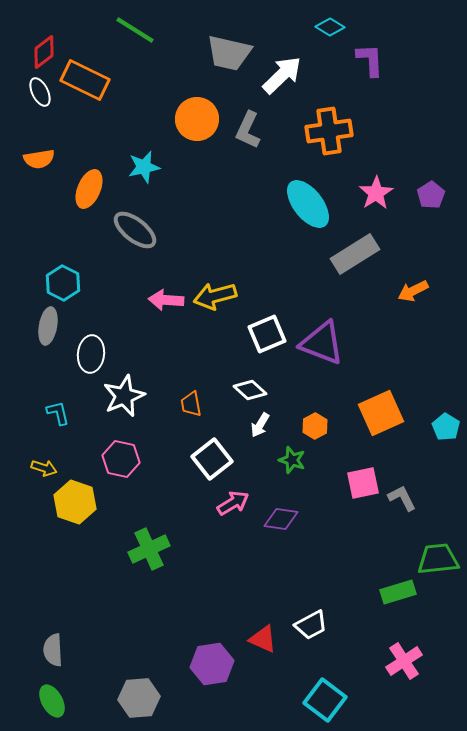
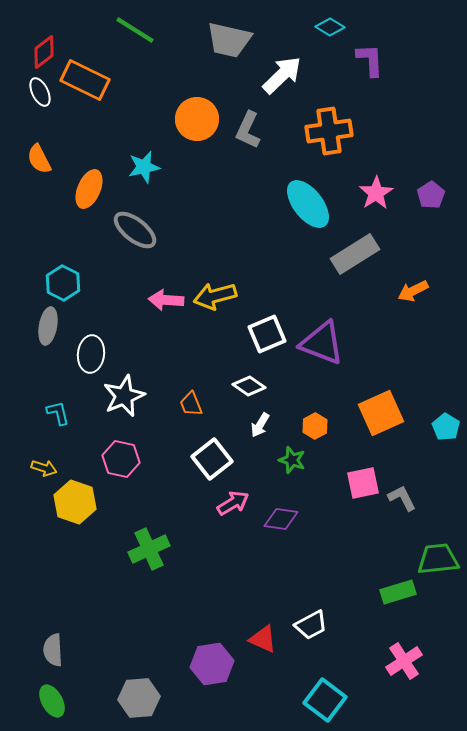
gray trapezoid at (229, 53): moved 13 px up
orange semicircle at (39, 159): rotated 72 degrees clockwise
white diamond at (250, 390): moved 1 px left, 4 px up; rotated 8 degrees counterclockwise
orange trapezoid at (191, 404): rotated 12 degrees counterclockwise
